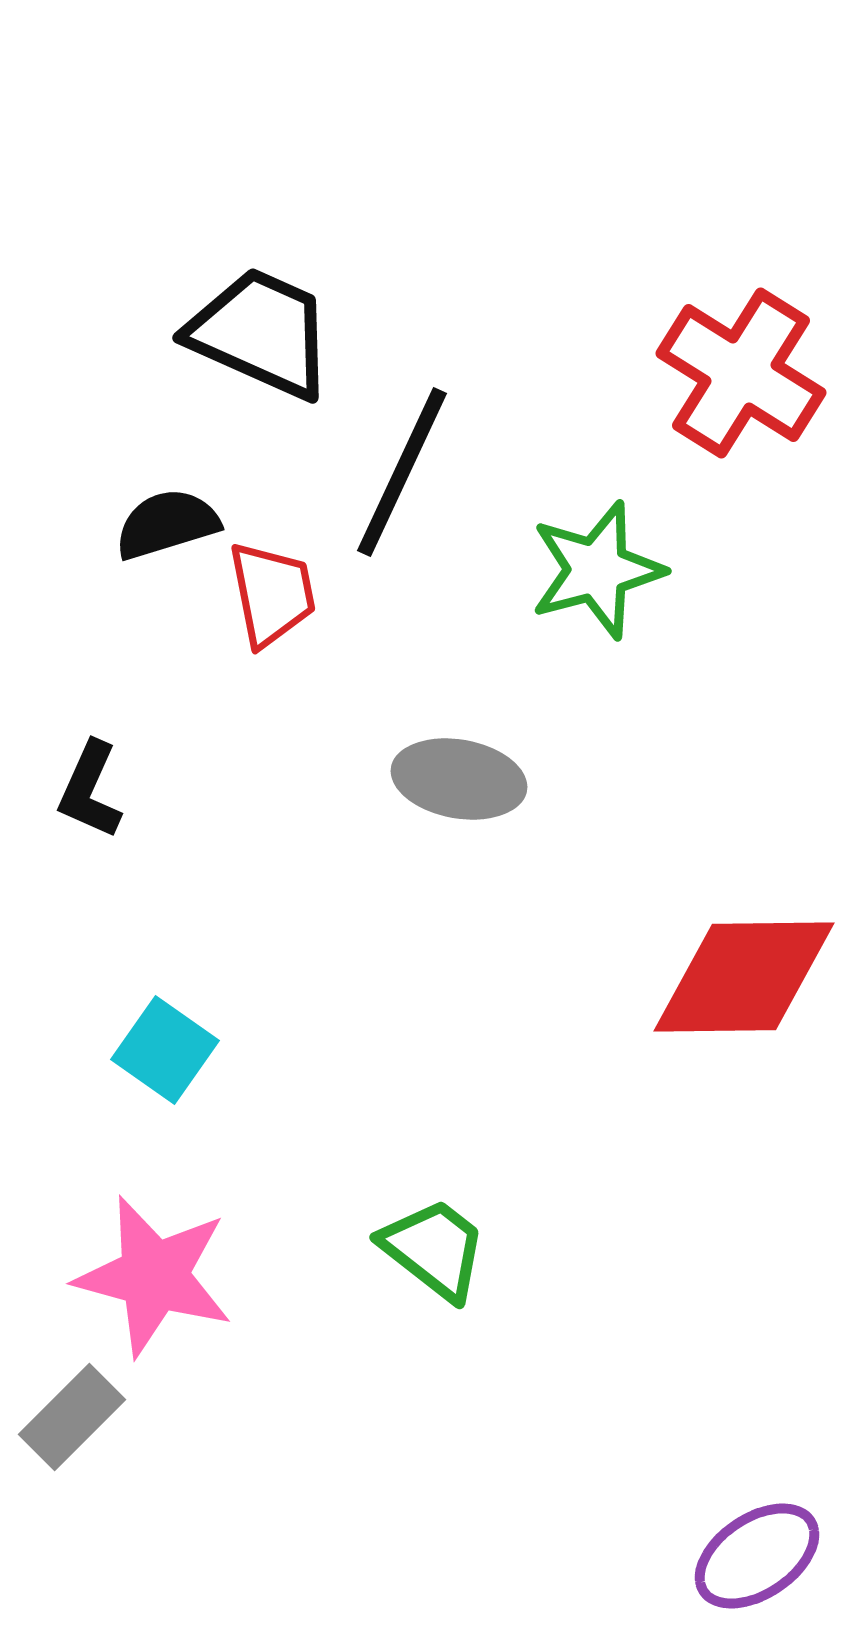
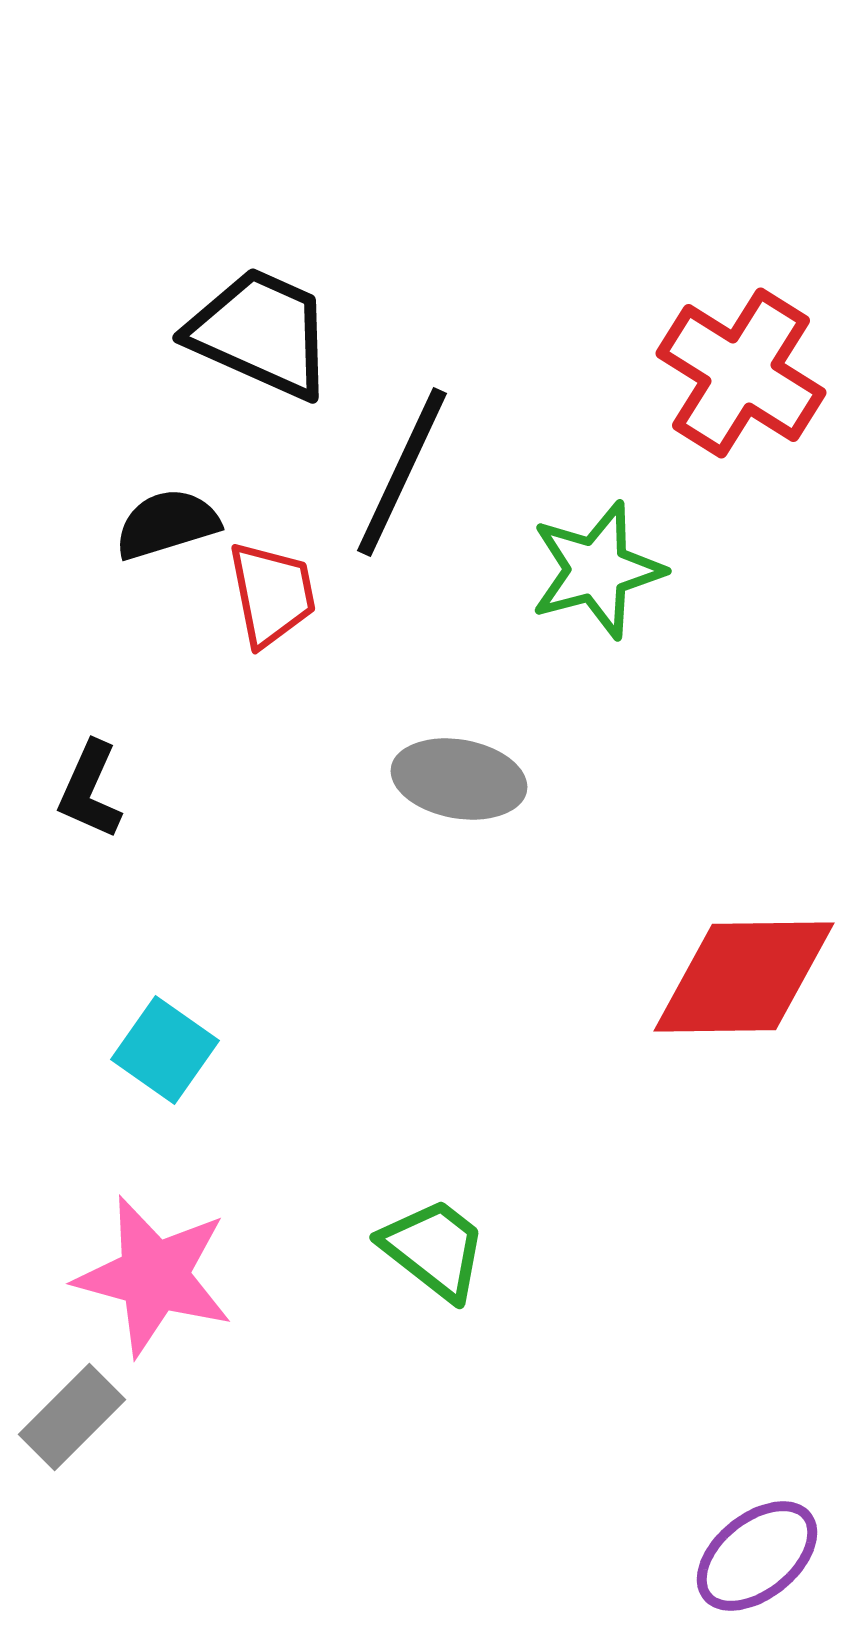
purple ellipse: rotated 5 degrees counterclockwise
